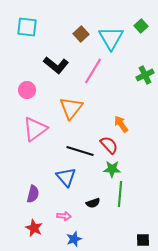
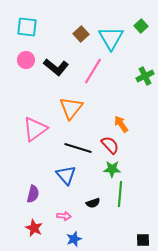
black L-shape: moved 2 px down
green cross: moved 1 px down
pink circle: moved 1 px left, 30 px up
red semicircle: moved 1 px right
black line: moved 2 px left, 3 px up
blue triangle: moved 2 px up
